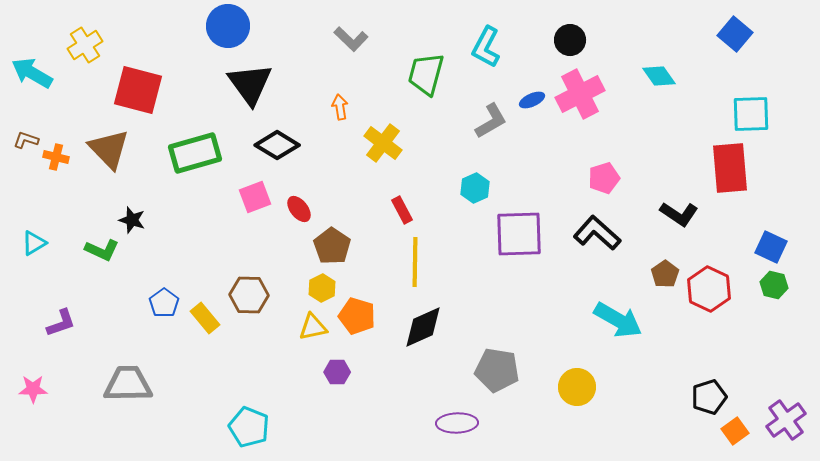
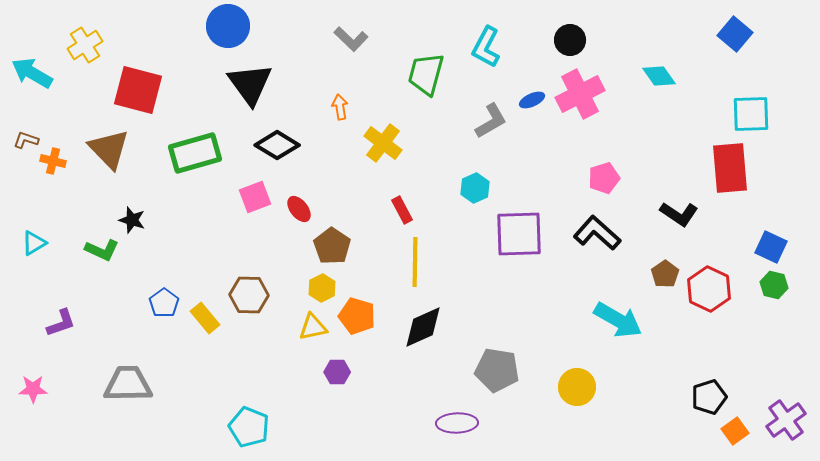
orange cross at (56, 157): moved 3 px left, 4 px down
